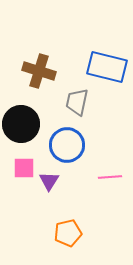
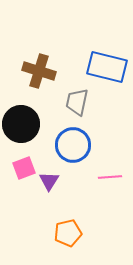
blue circle: moved 6 px right
pink square: rotated 20 degrees counterclockwise
